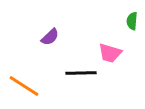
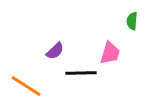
purple semicircle: moved 5 px right, 14 px down
pink trapezoid: rotated 90 degrees counterclockwise
orange line: moved 2 px right
